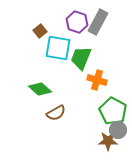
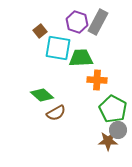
green trapezoid: rotated 65 degrees clockwise
orange cross: rotated 12 degrees counterclockwise
green diamond: moved 2 px right, 6 px down
green pentagon: moved 2 px up
